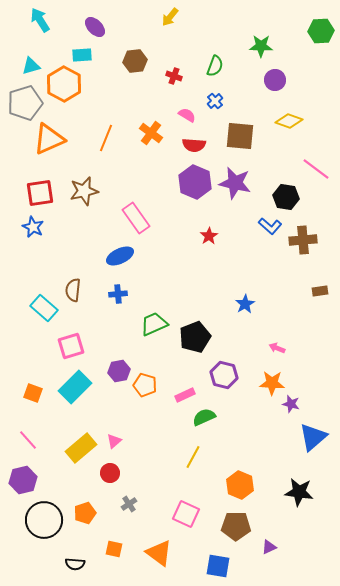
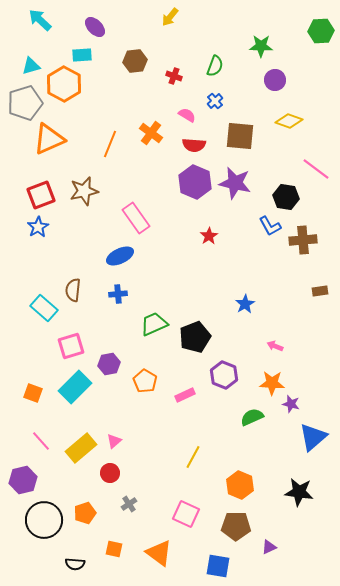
cyan arrow at (40, 20): rotated 15 degrees counterclockwise
orange line at (106, 138): moved 4 px right, 6 px down
red square at (40, 193): moved 1 px right, 2 px down; rotated 12 degrees counterclockwise
blue L-shape at (270, 226): rotated 20 degrees clockwise
blue star at (33, 227): moved 5 px right; rotated 15 degrees clockwise
pink arrow at (277, 348): moved 2 px left, 2 px up
purple hexagon at (119, 371): moved 10 px left, 7 px up
purple hexagon at (224, 375): rotated 8 degrees clockwise
orange pentagon at (145, 385): moved 4 px up; rotated 15 degrees clockwise
green semicircle at (204, 417): moved 48 px right
pink line at (28, 440): moved 13 px right, 1 px down
